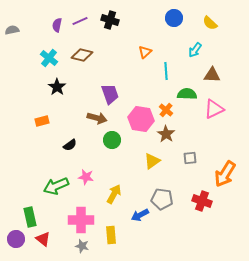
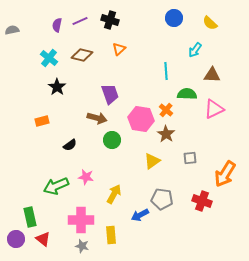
orange triangle: moved 26 px left, 3 px up
